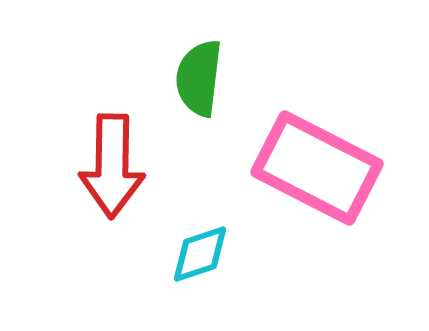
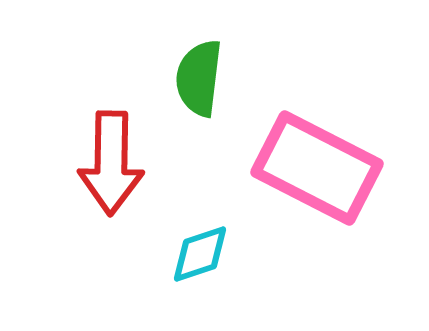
red arrow: moved 1 px left, 3 px up
